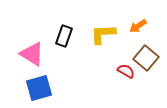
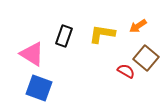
yellow L-shape: moved 1 px left; rotated 12 degrees clockwise
blue square: rotated 36 degrees clockwise
